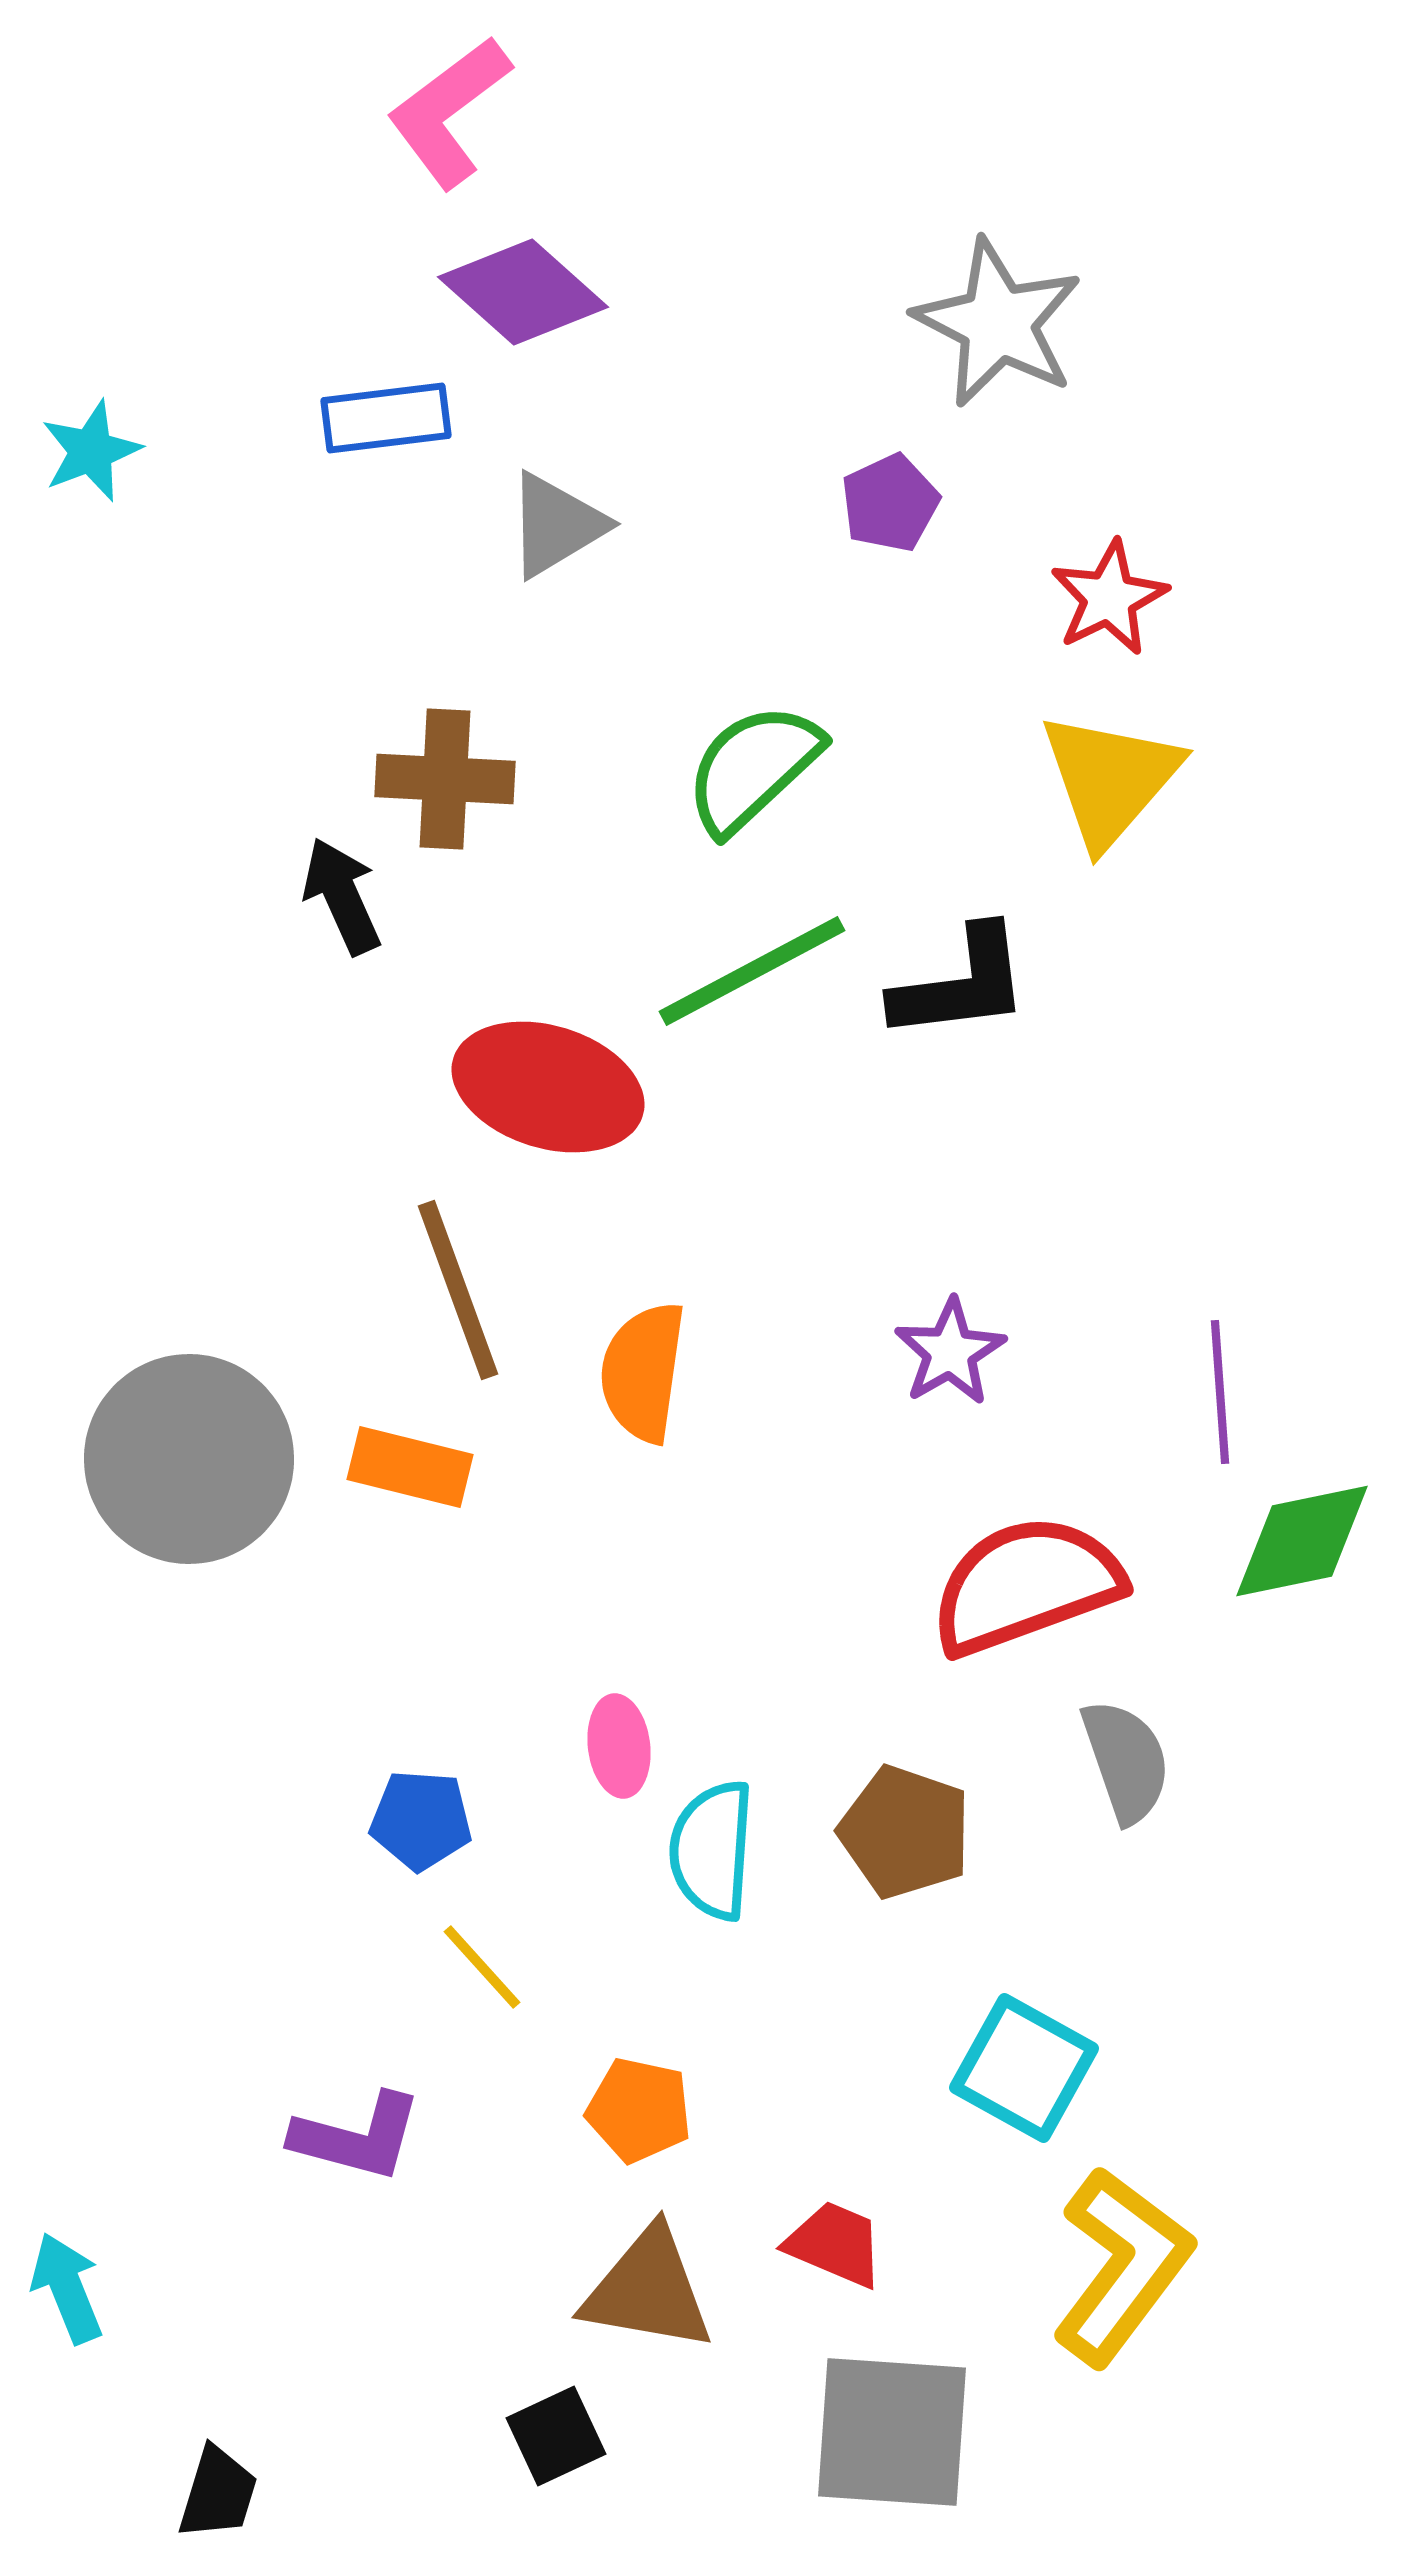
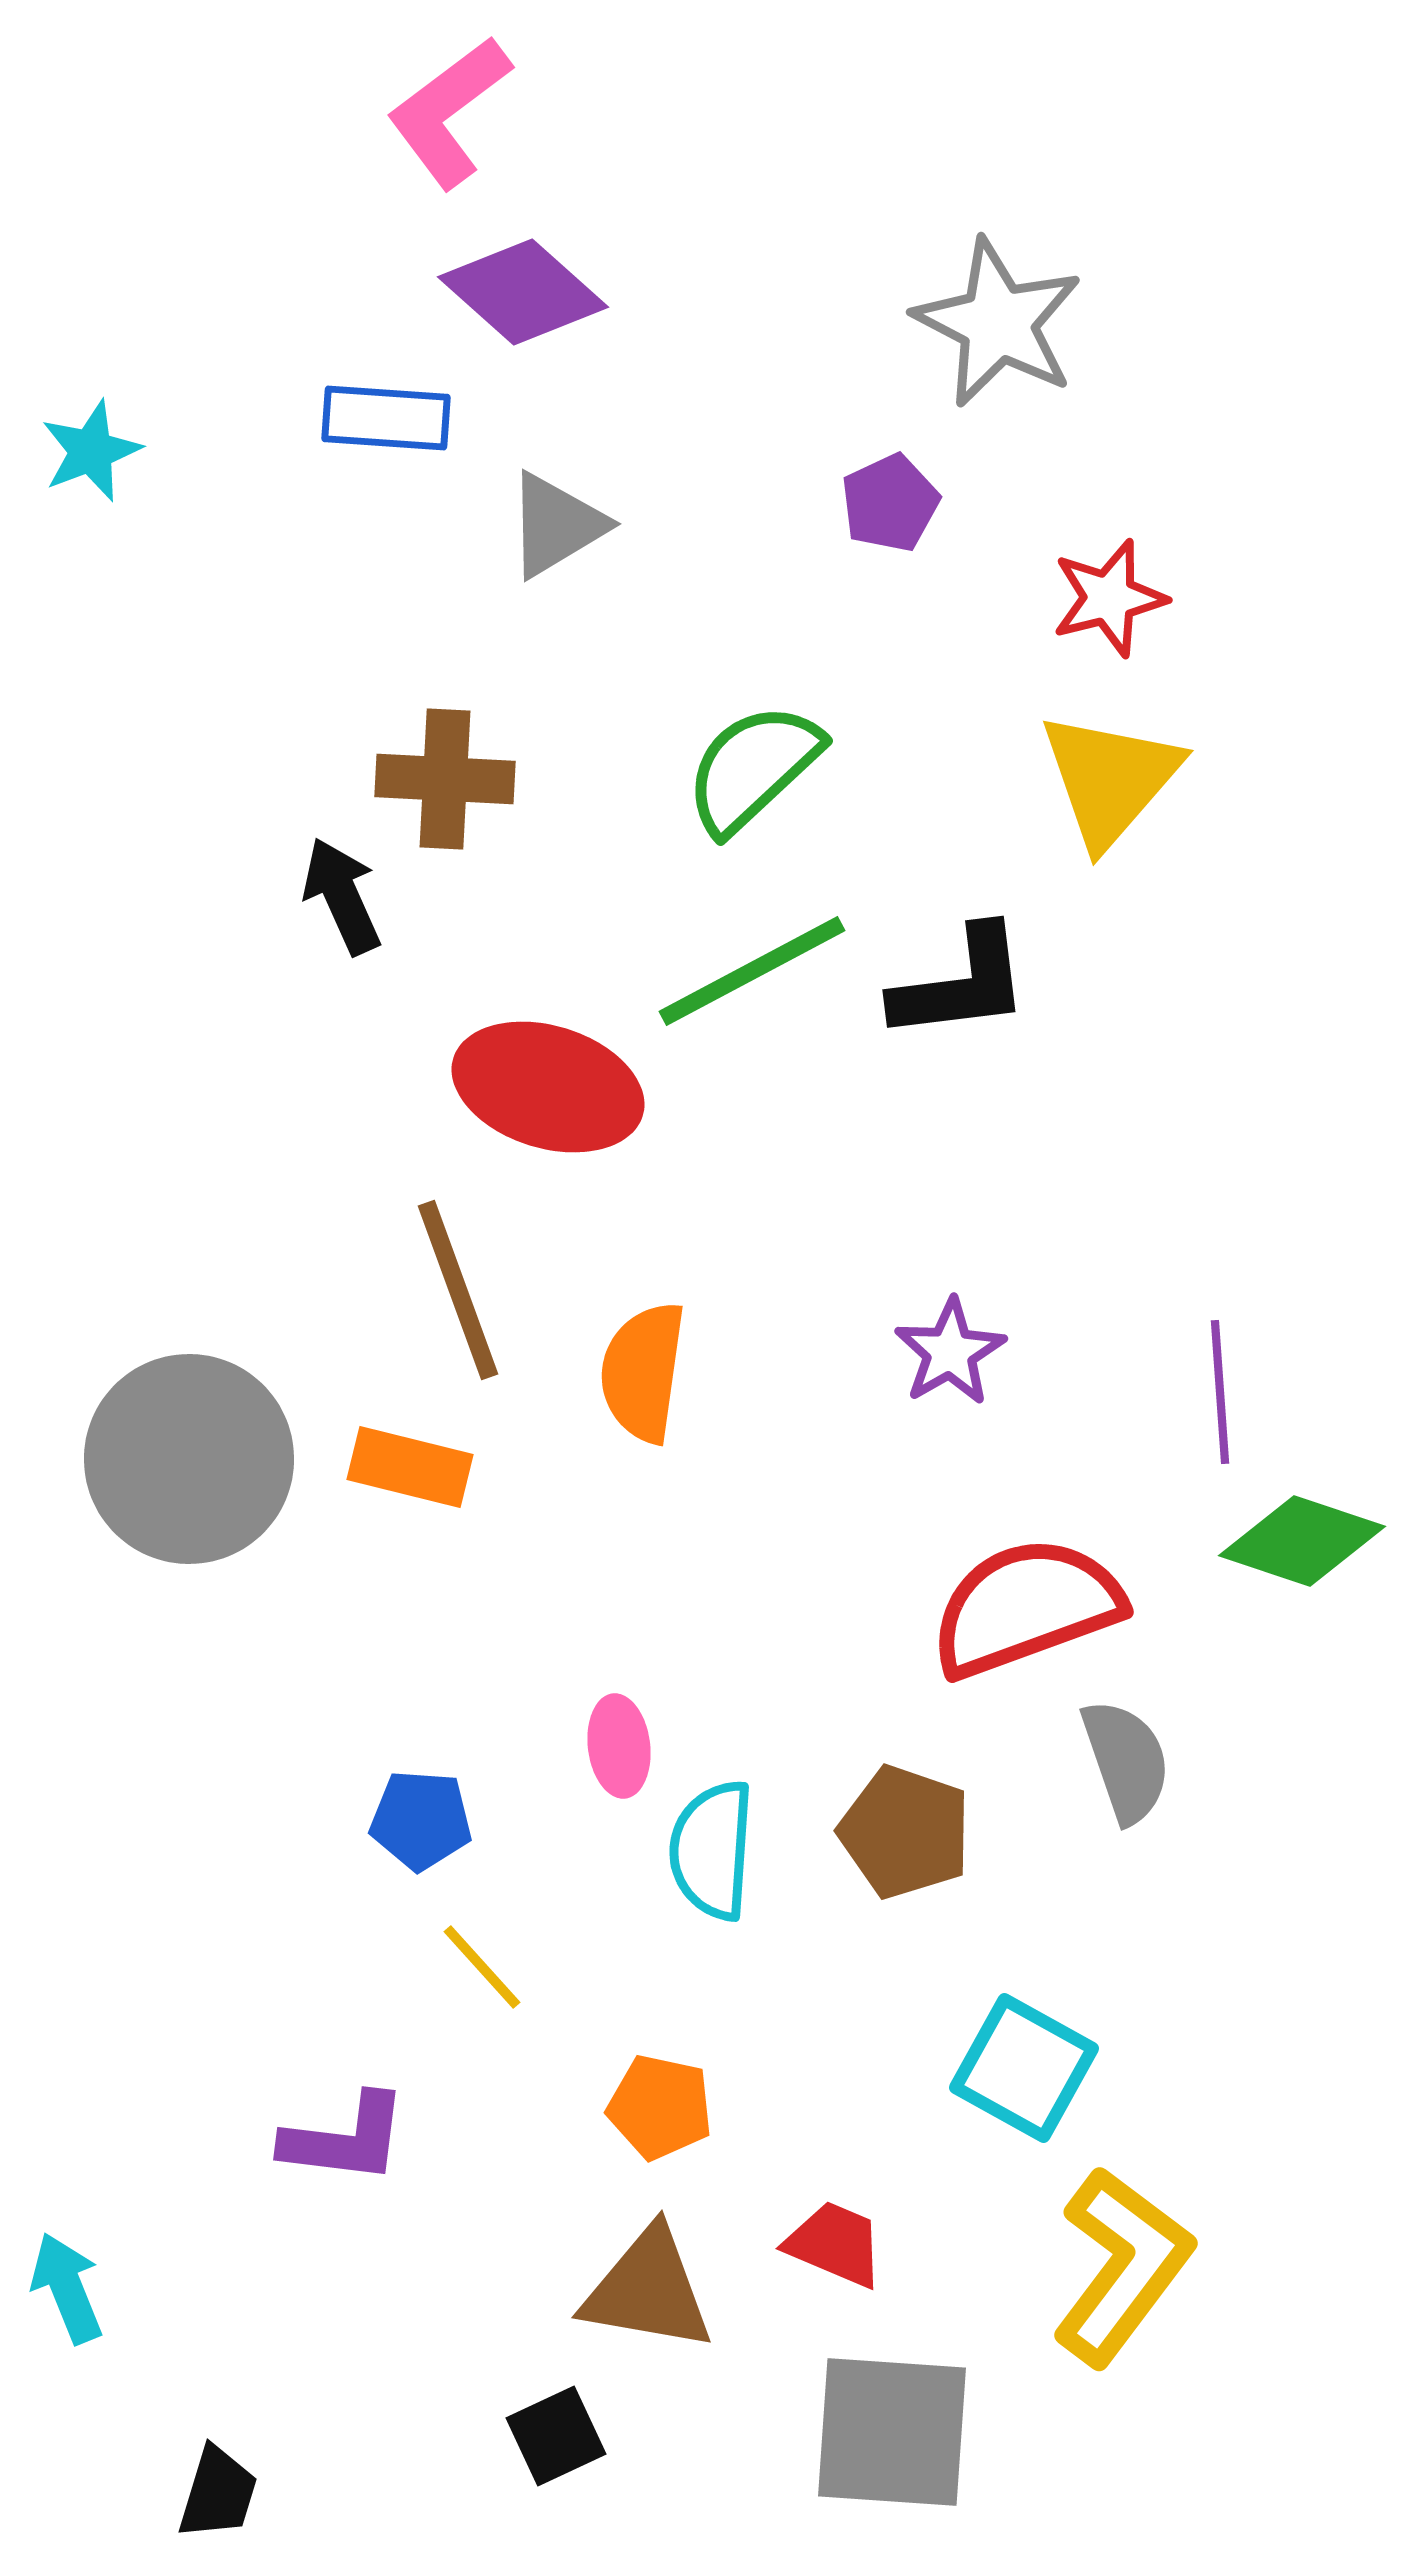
blue rectangle: rotated 11 degrees clockwise
red star: rotated 12 degrees clockwise
green diamond: rotated 30 degrees clockwise
red semicircle: moved 22 px down
orange pentagon: moved 21 px right, 3 px up
purple L-shape: moved 12 px left, 2 px down; rotated 8 degrees counterclockwise
